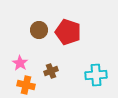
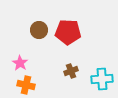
red pentagon: rotated 15 degrees counterclockwise
brown cross: moved 20 px right
cyan cross: moved 6 px right, 4 px down
